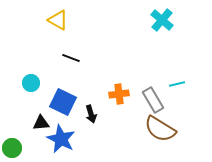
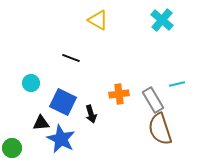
yellow triangle: moved 40 px right
brown semicircle: rotated 40 degrees clockwise
